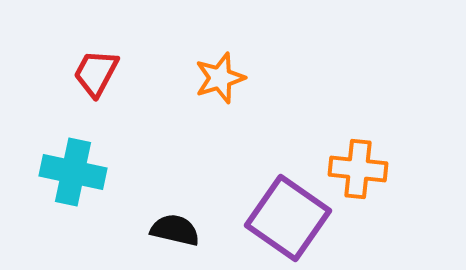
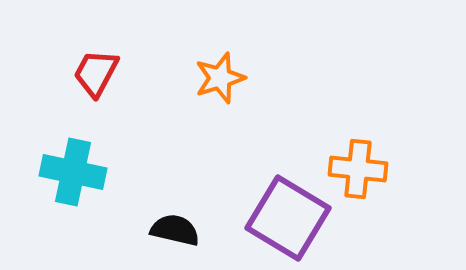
purple square: rotated 4 degrees counterclockwise
